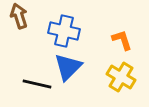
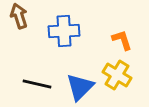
blue cross: rotated 16 degrees counterclockwise
blue triangle: moved 12 px right, 20 px down
yellow cross: moved 4 px left, 2 px up
